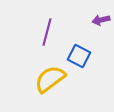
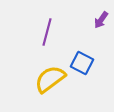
purple arrow: rotated 42 degrees counterclockwise
blue square: moved 3 px right, 7 px down
